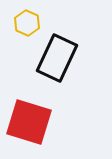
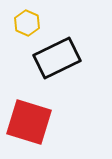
black rectangle: rotated 39 degrees clockwise
